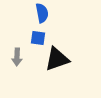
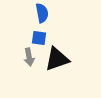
blue square: moved 1 px right
gray arrow: moved 12 px right; rotated 12 degrees counterclockwise
